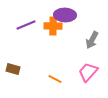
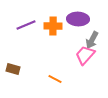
purple ellipse: moved 13 px right, 4 px down
pink trapezoid: moved 3 px left, 17 px up
